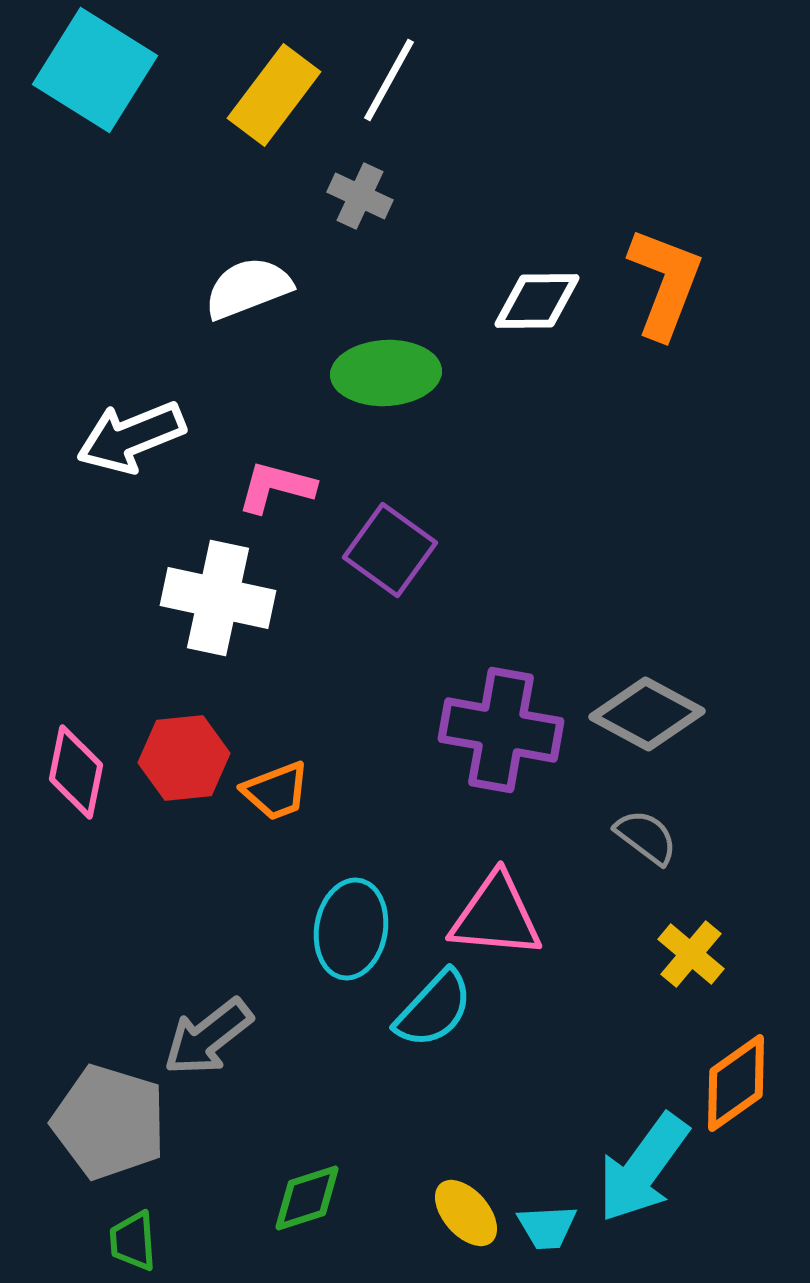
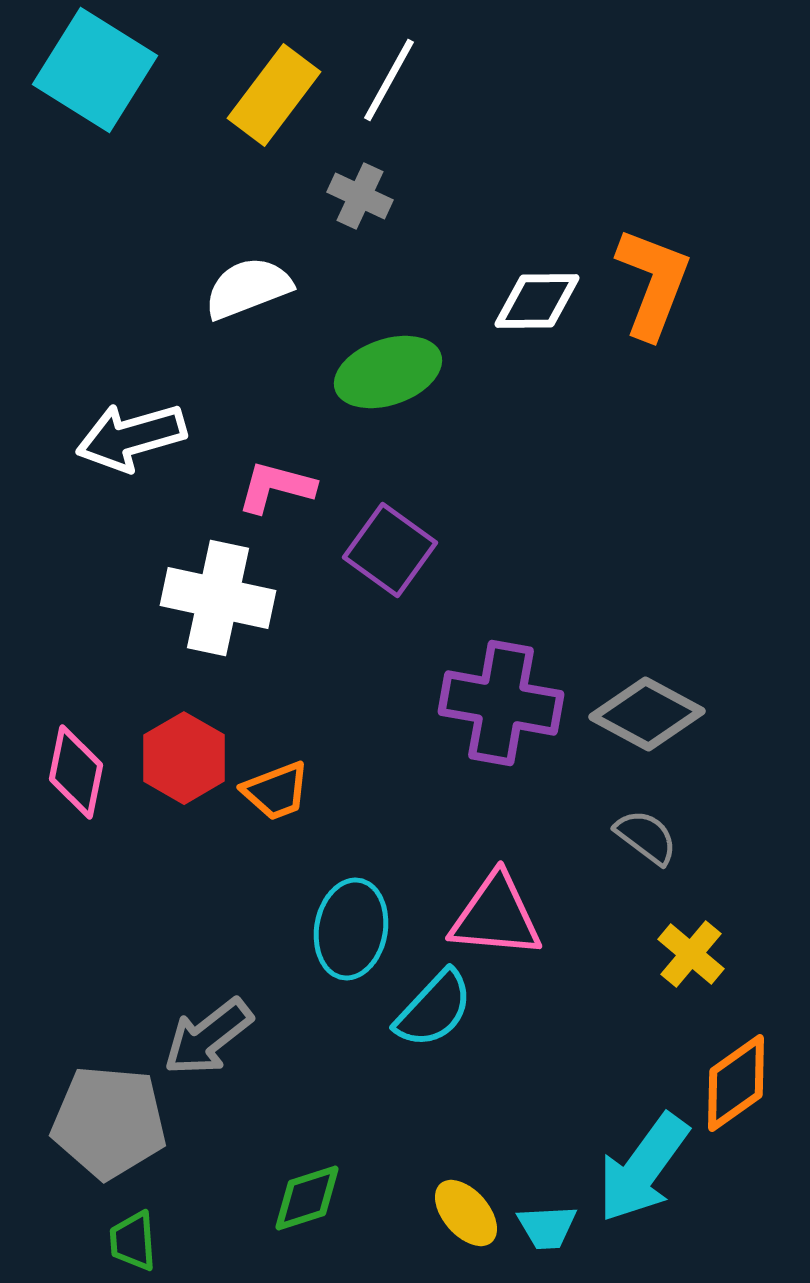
orange L-shape: moved 12 px left
green ellipse: moved 2 px right, 1 px up; rotated 16 degrees counterclockwise
white arrow: rotated 6 degrees clockwise
purple cross: moved 27 px up
red hexagon: rotated 24 degrees counterclockwise
gray pentagon: rotated 12 degrees counterclockwise
